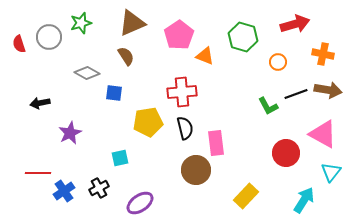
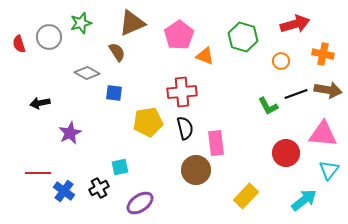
brown semicircle: moved 9 px left, 4 px up
orange circle: moved 3 px right, 1 px up
pink triangle: rotated 24 degrees counterclockwise
cyan square: moved 9 px down
cyan triangle: moved 2 px left, 2 px up
blue cross: rotated 20 degrees counterclockwise
cyan arrow: rotated 20 degrees clockwise
